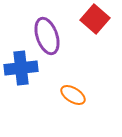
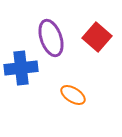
red square: moved 2 px right, 18 px down
purple ellipse: moved 4 px right, 2 px down
